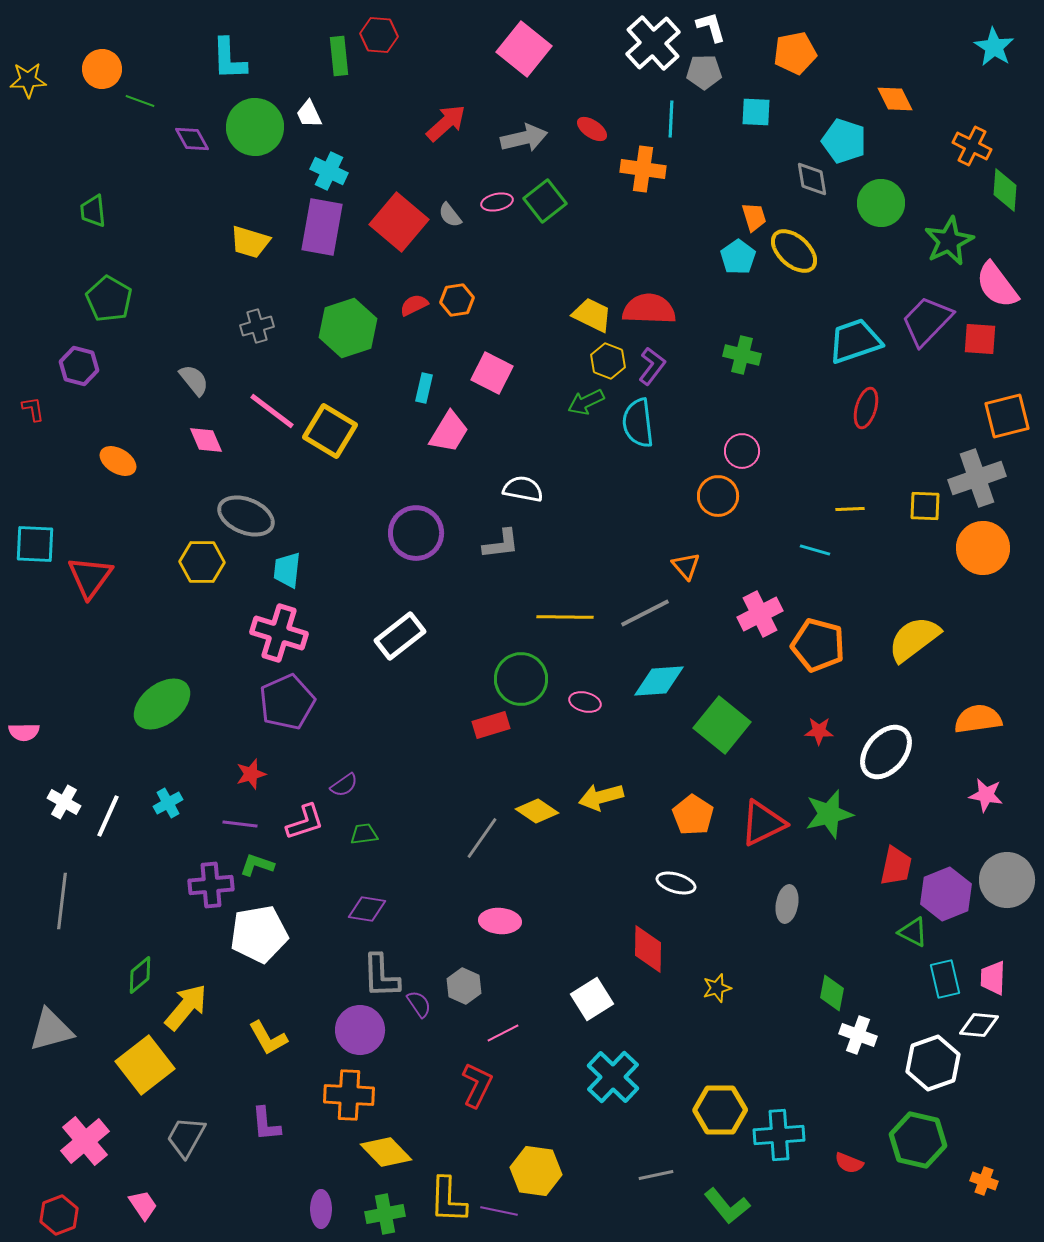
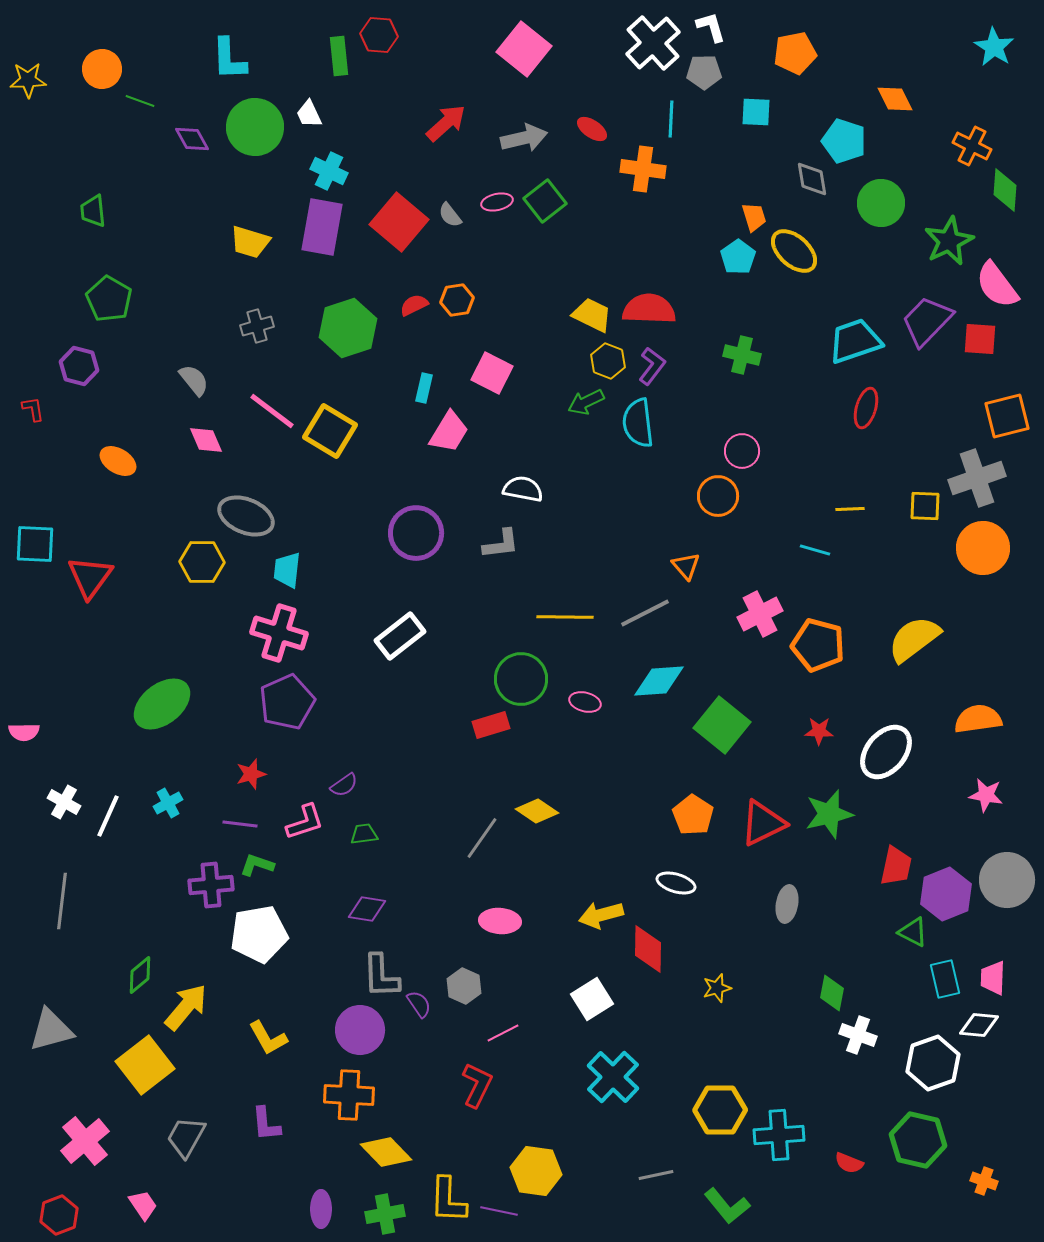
yellow arrow at (601, 797): moved 118 px down
